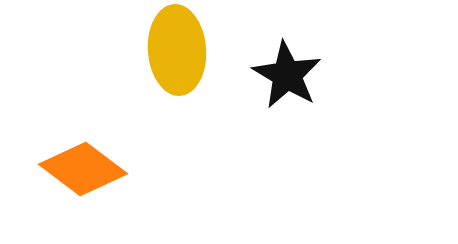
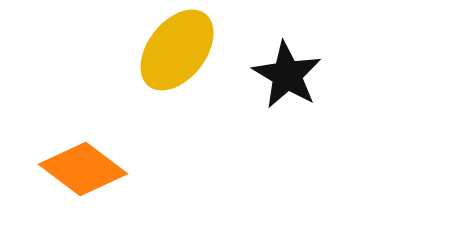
yellow ellipse: rotated 42 degrees clockwise
